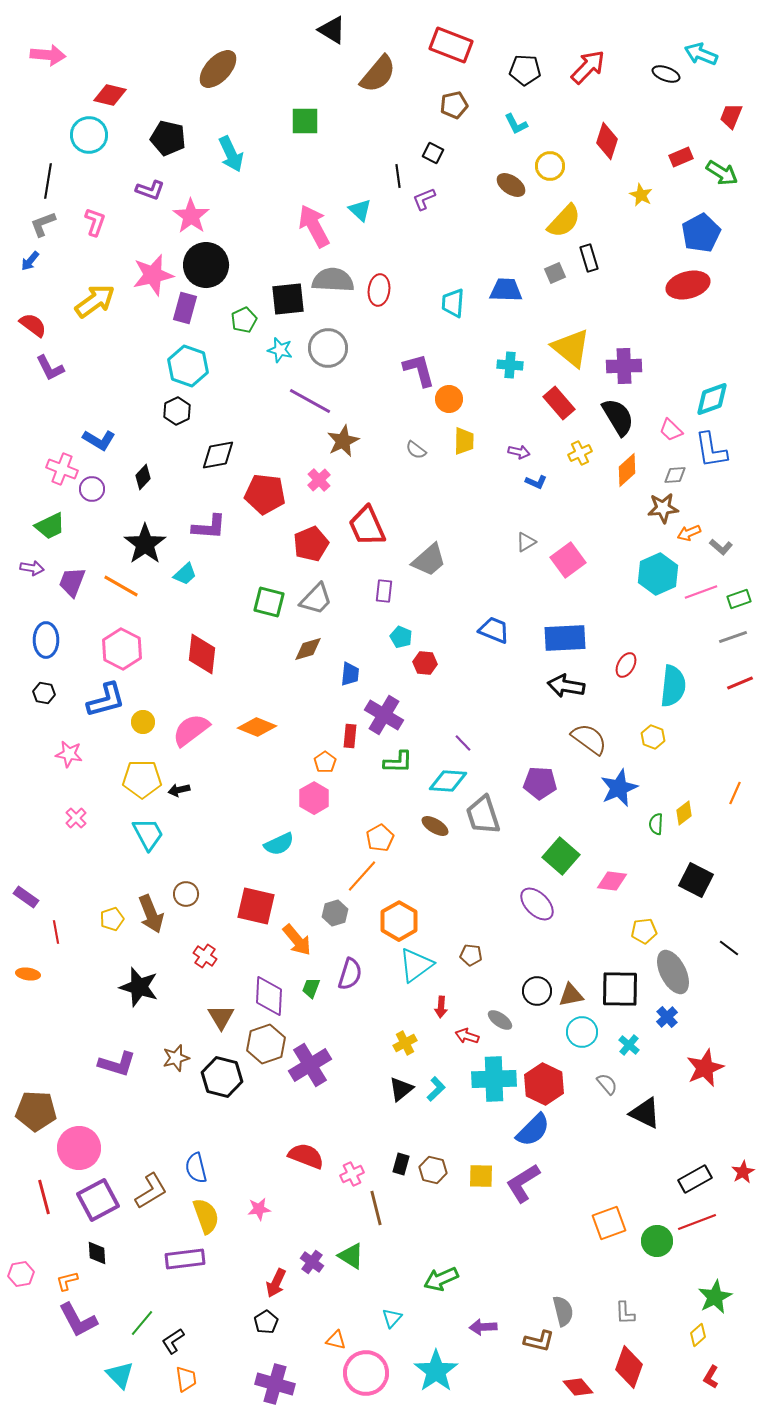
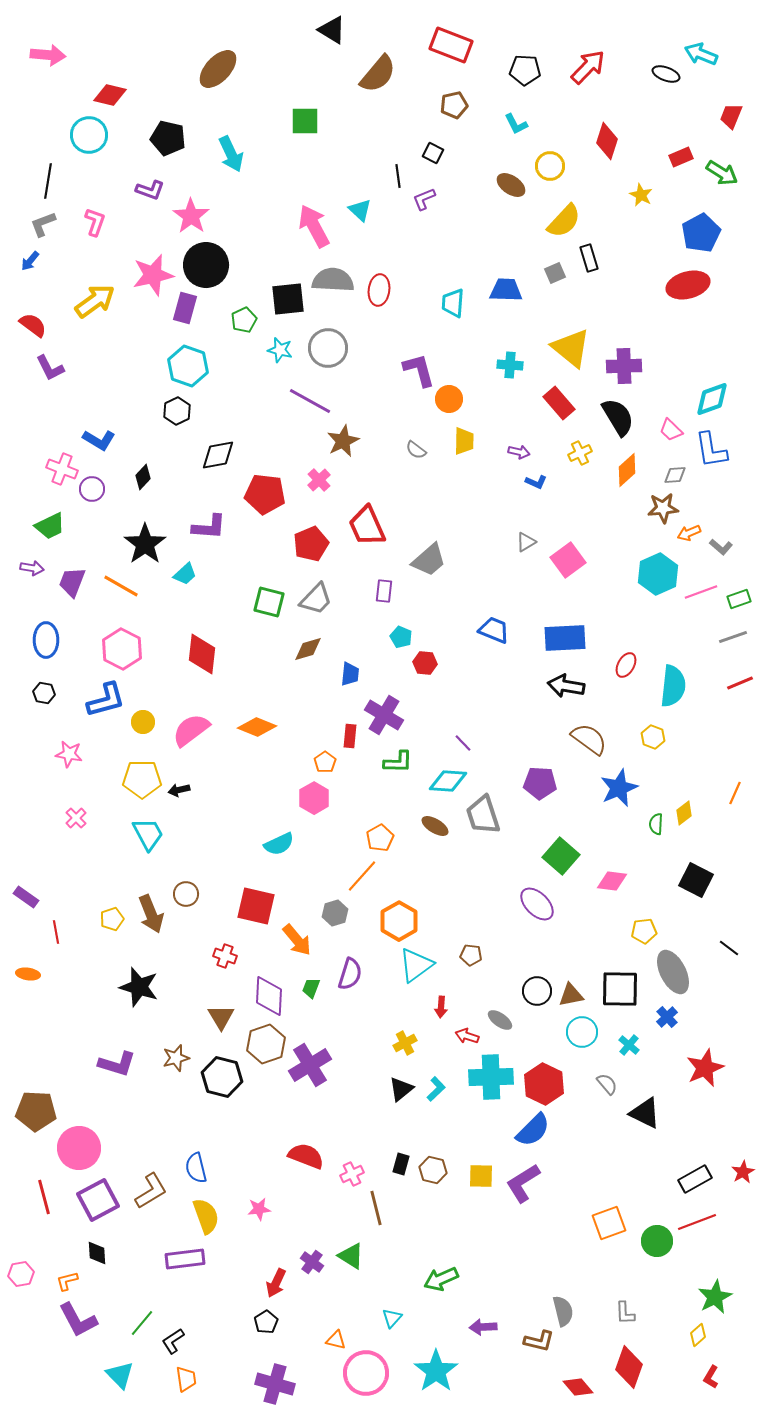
red cross at (205, 956): moved 20 px right; rotated 15 degrees counterclockwise
cyan cross at (494, 1079): moved 3 px left, 2 px up
